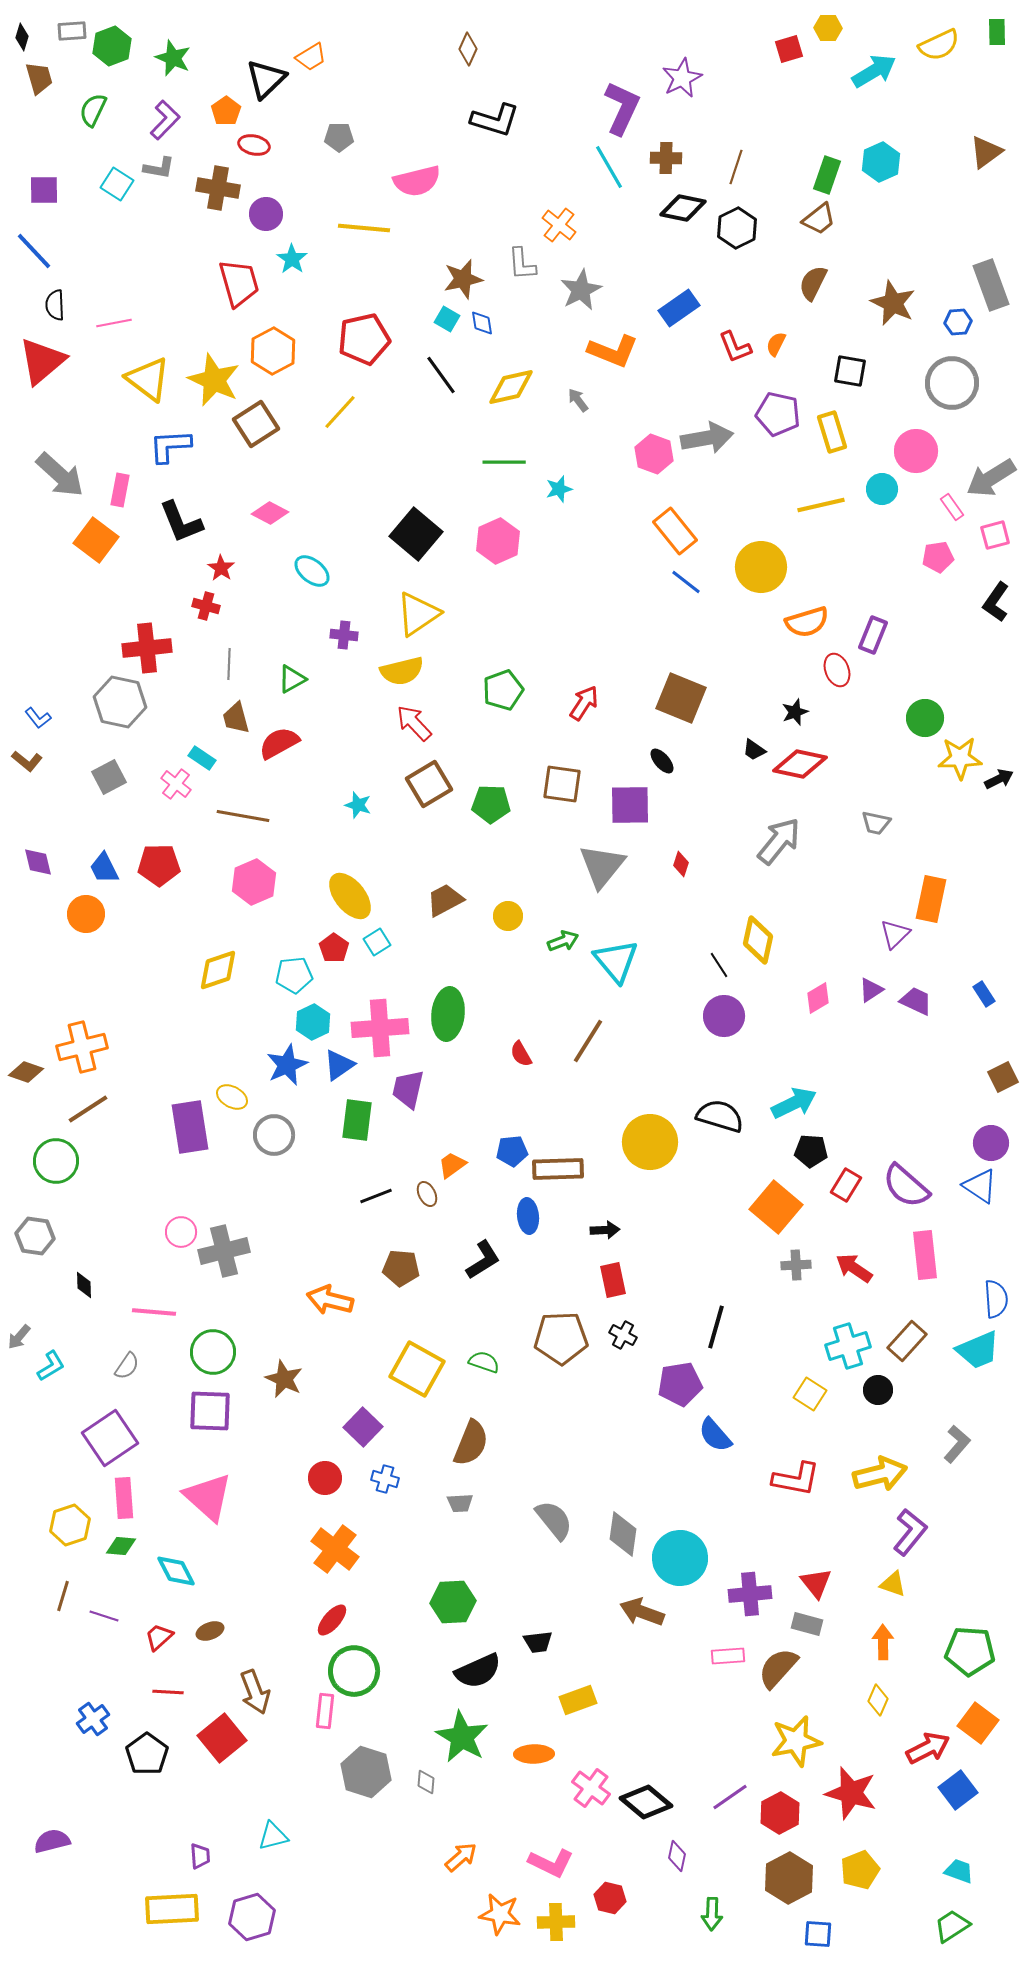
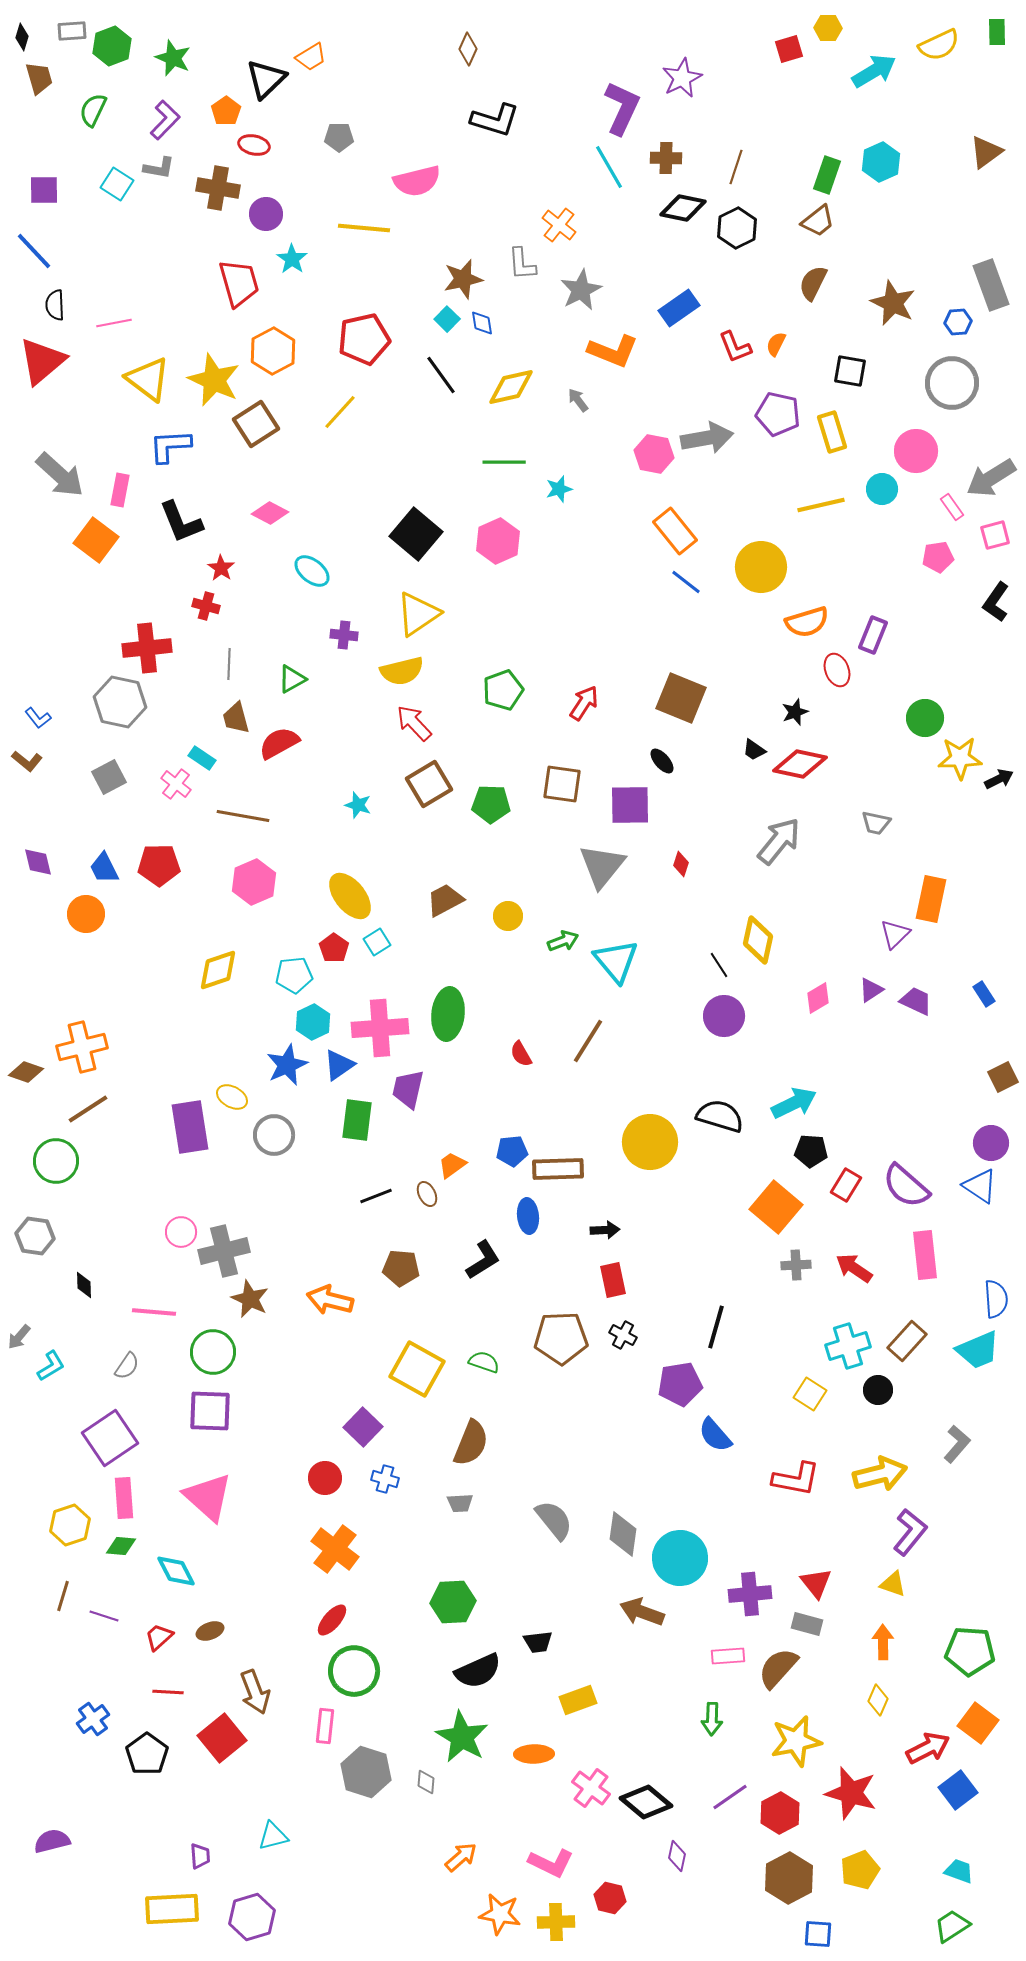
brown trapezoid at (819, 219): moved 1 px left, 2 px down
cyan square at (447, 319): rotated 15 degrees clockwise
pink hexagon at (654, 454): rotated 9 degrees counterclockwise
brown star at (284, 1379): moved 34 px left, 80 px up
pink rectangle at (325, 1711): moved 15 px down
green arrow at (712, 1914): moved 195 px up
